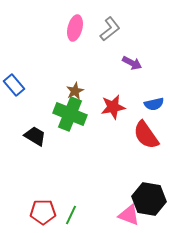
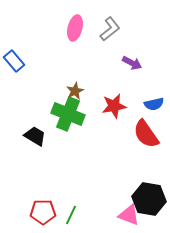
blue rectangle: moved 24 px up
red star: moved 1 px right, 1 px up
green cross: moved 2 px left
red semicircle: moved 1 px up
